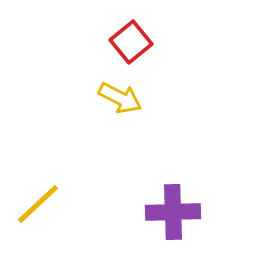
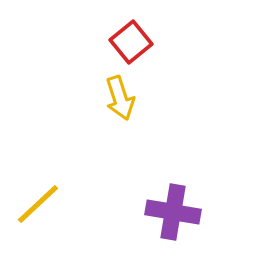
yellow arrow: rotated 45 degrees clockwise
purple cross: rotated 12 degrees clockwise
